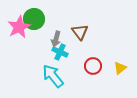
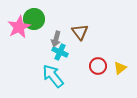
red circle: moved 5 px right
